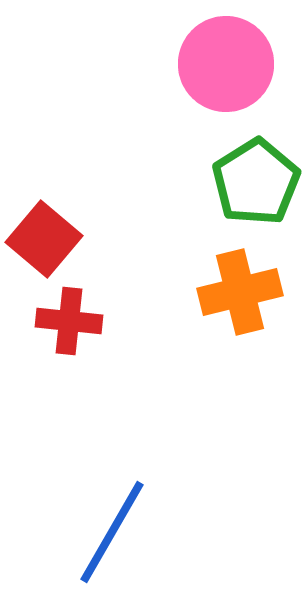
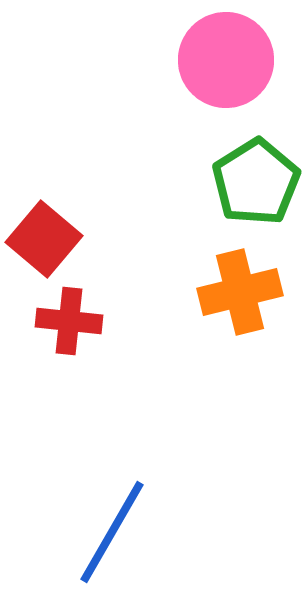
pink circle: moved 4 px up
